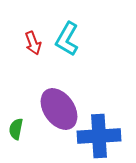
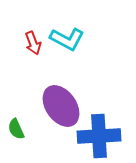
cyan L-shape: rotated 92 degrees counterclockwise
purple ellipse: moved 2 px right, 3 px up
green semicircle: rotated 35 degrees counterclockwise
